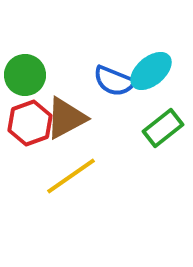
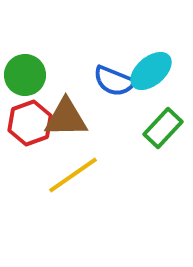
brown triangle: rotated 27 degrees clockwise
green rectangle: rotated 9 degrees counterclockwise
yellow line: moved 2 px right, 1 px up
